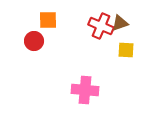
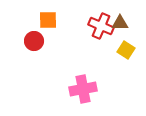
brown triangle: rotated 18 degrees clockwise
yellow square: rotated 30 degrees clockwise
pink cross: moved 2 px left, 1 px up; rotated 16 degrees counterclockwise
